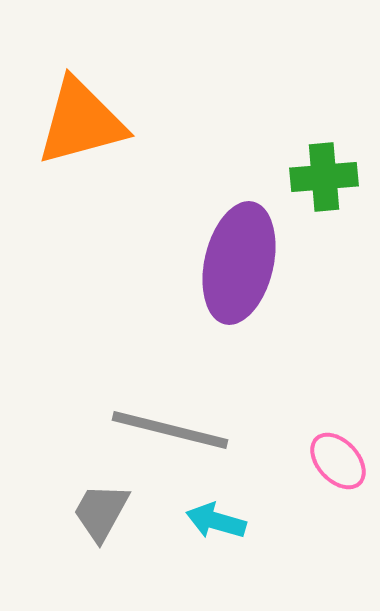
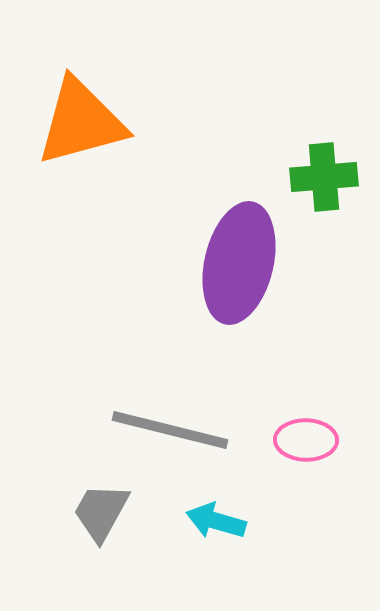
pink ellipse: moved 32 px left, 21 px up; rotated 46 degrees counterclockwise
